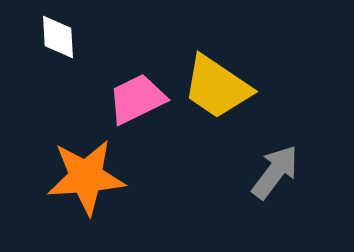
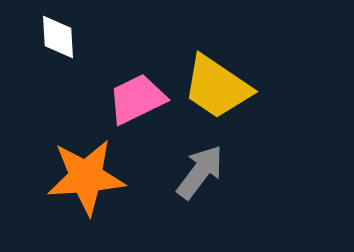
gray arrow: moved 75 px left
